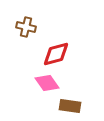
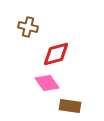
brown cross: moved 2 px right
